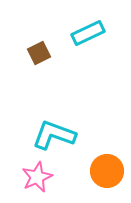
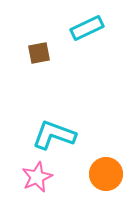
cyan rectangle: moved 1 px left, 5 px up
brown square: rotated 15 degrees clockwise
orange circle: moved 1 px left, 3 px down
